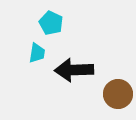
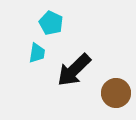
black arrow: rotated 42 degrees counterclockwise
brown circle: moved 2 px left, 1 px up
